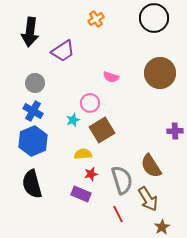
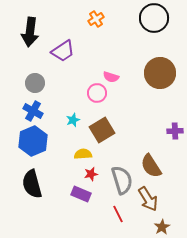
pink circle: moved 7 px right, 10 px up
